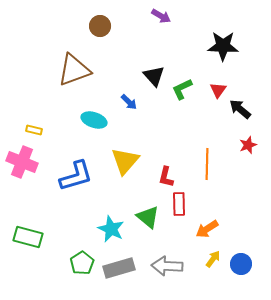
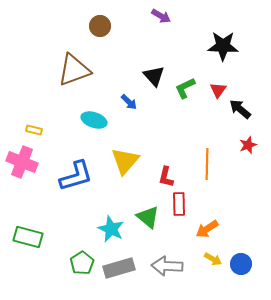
green L-shape: moved 3 px right, 1 px up
yellow arrow: rotated 84 degrees clockwise
